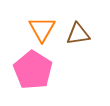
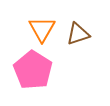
brown triangle: rotated 10 degrees counterclockwise
